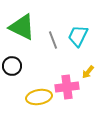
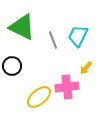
yellow arrow: moved 2 px left, 4 px up
yellow ellipse: rotated 30 degrees counterclockwise
